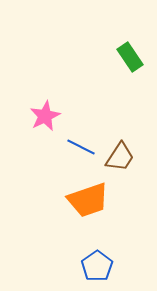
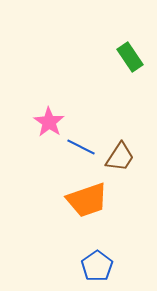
pink star: moved 4 px right, 6 px down; rotated 12 degrees counterclockwise
orange trapezoid: moved 1 px left
